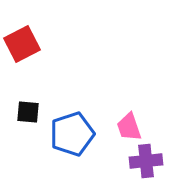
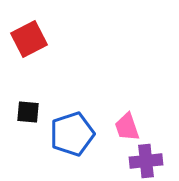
red square: moved 7 px right, 5 px up
pink trapezoid: moved 2 px left
